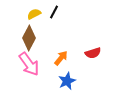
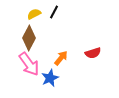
blue star: moved 17 px left, 3 px up
